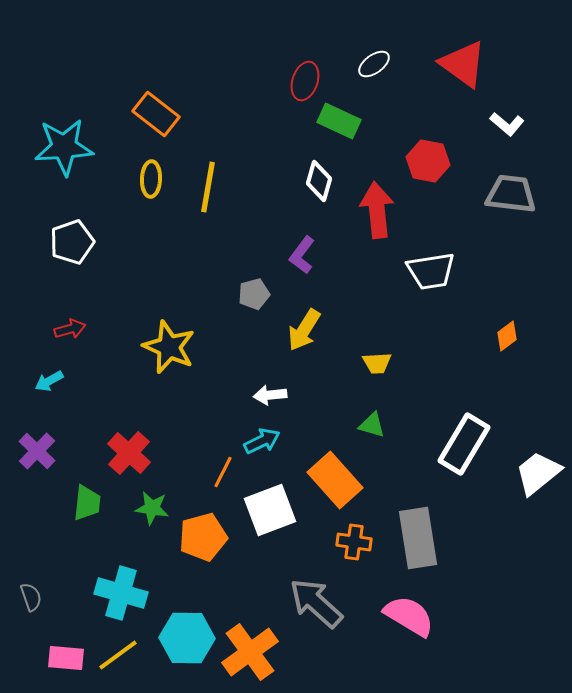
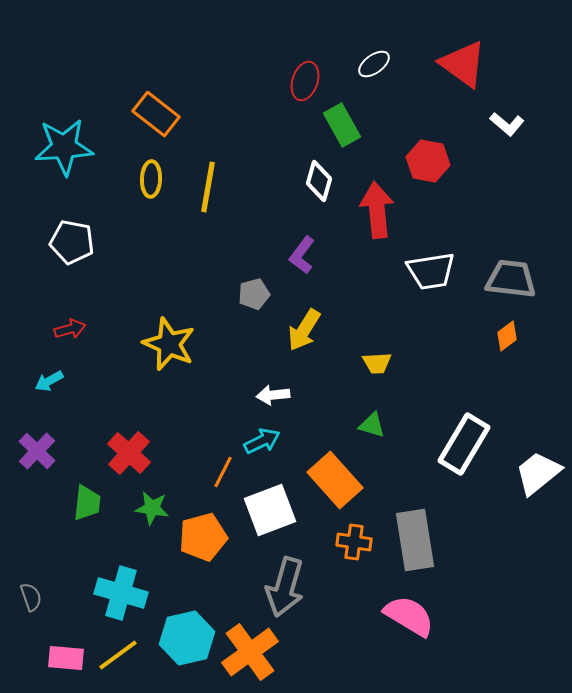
green rectangle at (339, 121): moved 3 px right, 4 px down; rotated 36 degrees clockwise
gray trapezoid at (511, 194): moved 85 px down
white pentagon at (72, 242): rotated 30 degrees clockwise
yellow star at (169, 347): moved 3 px up
white arrow at (270, 395): moved 3 px right
gray rectangle at (418, 538): moved 3 px left, 2 px down
gray arrow at (316, 603): moved 31 px left, 16 px up; rotated 116 degrees counterclockwise
cyan hexagon at (187, 638): rotated 14 degrees counterclockwise
